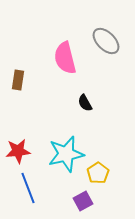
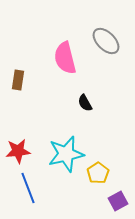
purple square: moved 35 px right
